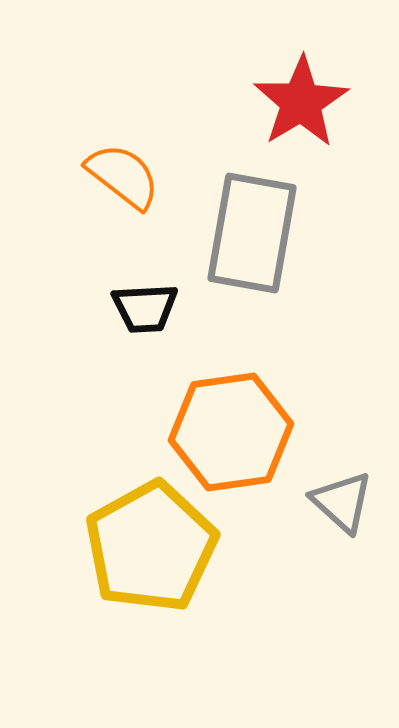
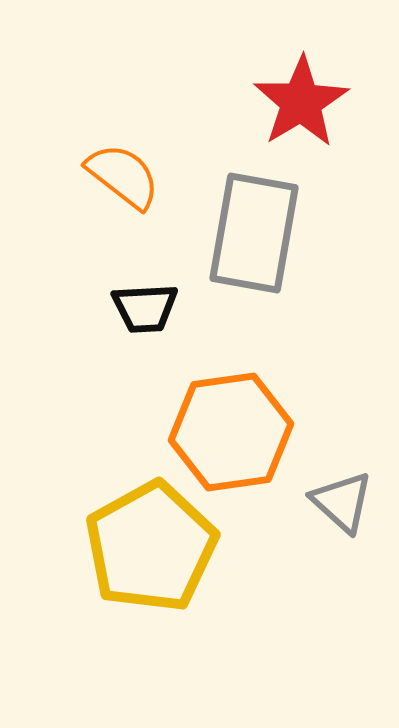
gray rectangle: moved 2 px right
